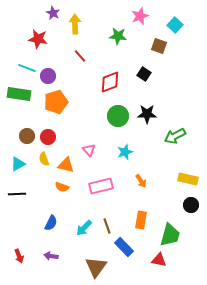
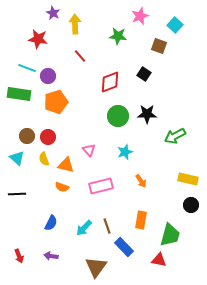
cyan triangle: moved 1 px left, 6 px up; rotated 49 degrees counterclockwise
